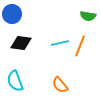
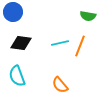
blue circle: moved 1 px right, 2 px up
cyan semicircle: moved 2 px right, 5 px up
